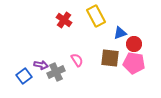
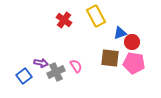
red circle: moved 2 px left, 2 px up
pink semicircle: moved 1 px left, 6 px down
purple arrow: moved 2 px up
